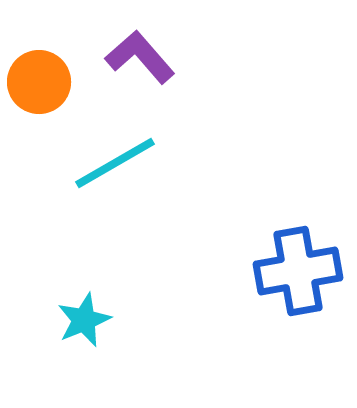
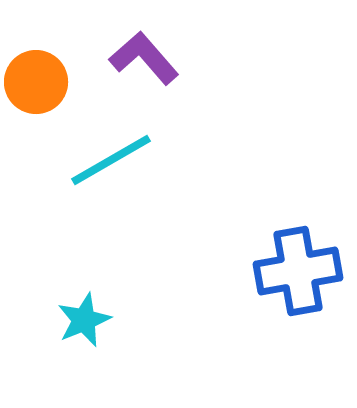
purple L-shape: moved 4 px right, 1 px down
orange circle: moved 3 px left
cyan line: moved 4 px left, 3 px up
